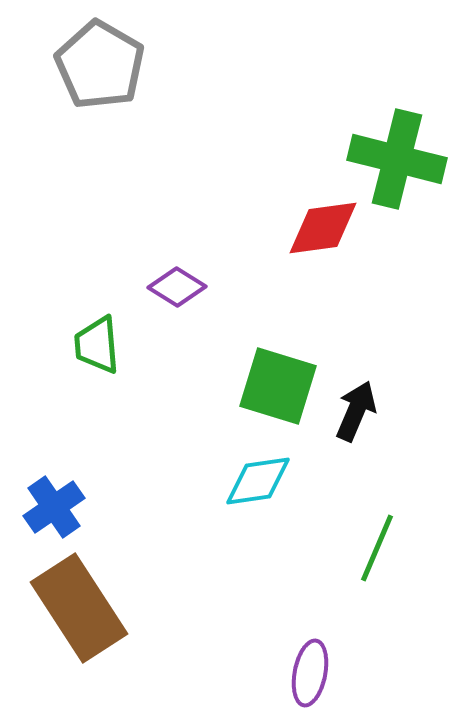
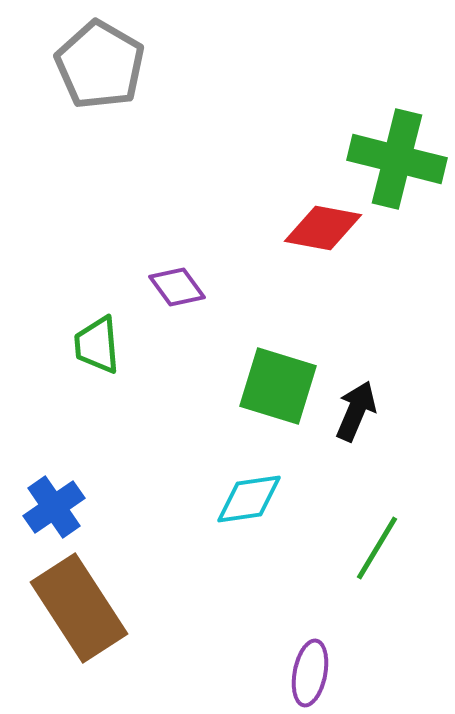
red diamond: rotated 18 degrees clockwise
purple diamond: rotated 22 degrees clockwise
cyan diamond: moved 9 px left, 18 px down
green line: rotated 8 degrees clockwise
